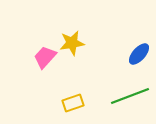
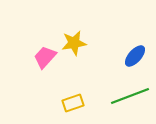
yellow star: moved 2 px right
blue ellipse: moved 4 px left, 2 px down
